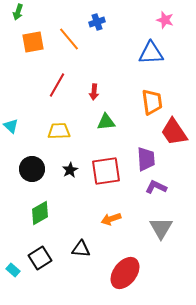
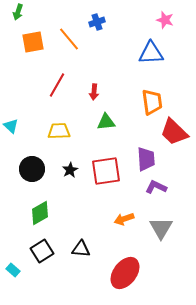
red trapezoid: rotated 12 degrees counterclockwise
orange arrow: moved 13 px right
black square: moved 2 px right, 7 px up
